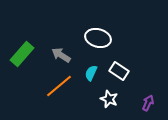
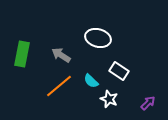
green rectangle: rotated 30 degrees counterclockwise
cyan semicircle: moved 8 px down; rotated 70 degrees counterclockwise
purple arrow: rotated 21 degrees clockwise
